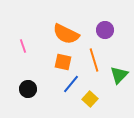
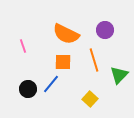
orange square: rotated 12 degrees counterclockwise
blue line: moved 20 px left
